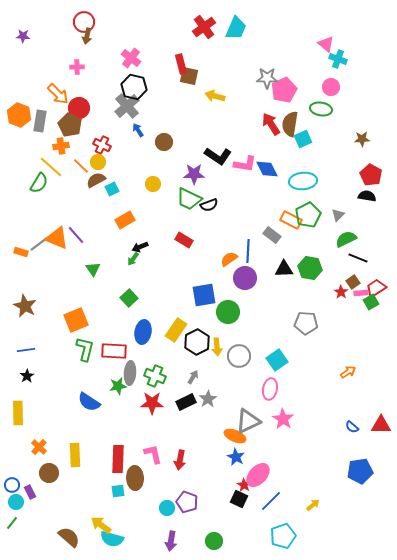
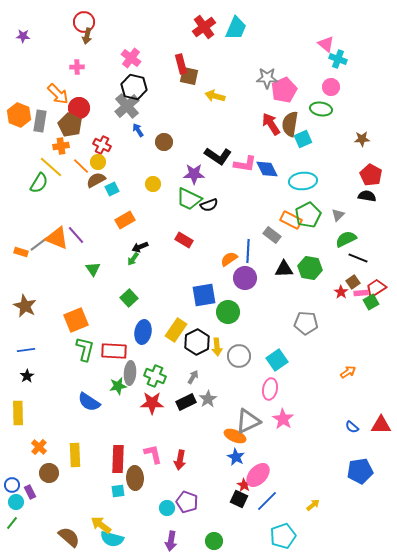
blue line at (271, 501): moved 4 px left
